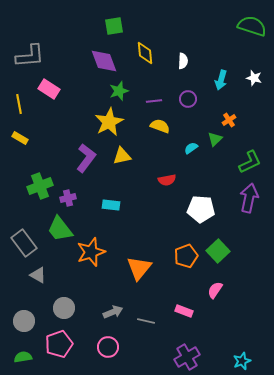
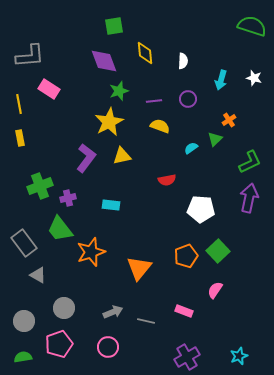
yellow rectangle at (20, 138): rotated 49 degrees clockwise
cyan star at (242, 361): moved 3 px left, 5 px up
